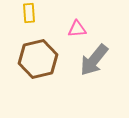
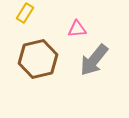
yellow rectangle: moved 4 px left; rotated 36 degrees clockwise
